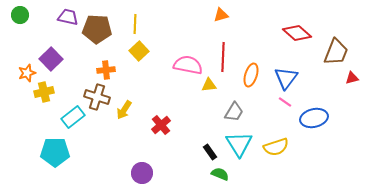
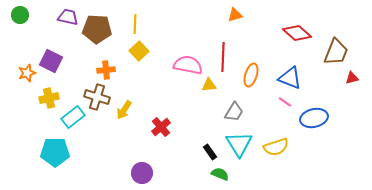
orange triangle: moved 14 px right
purple square: moved 2 px down; rotated 20 degrees counterclockwise
blue triangle: moved 4 px right; rotated 45 degrees counterclockwise
yellow cross: moved 5 px right, 6 px down
red cross: moved 2 px down
